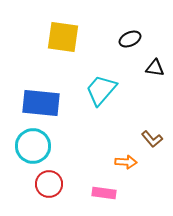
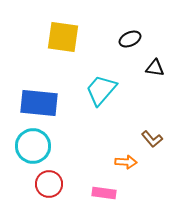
blue rectangle: moved 2 px left
